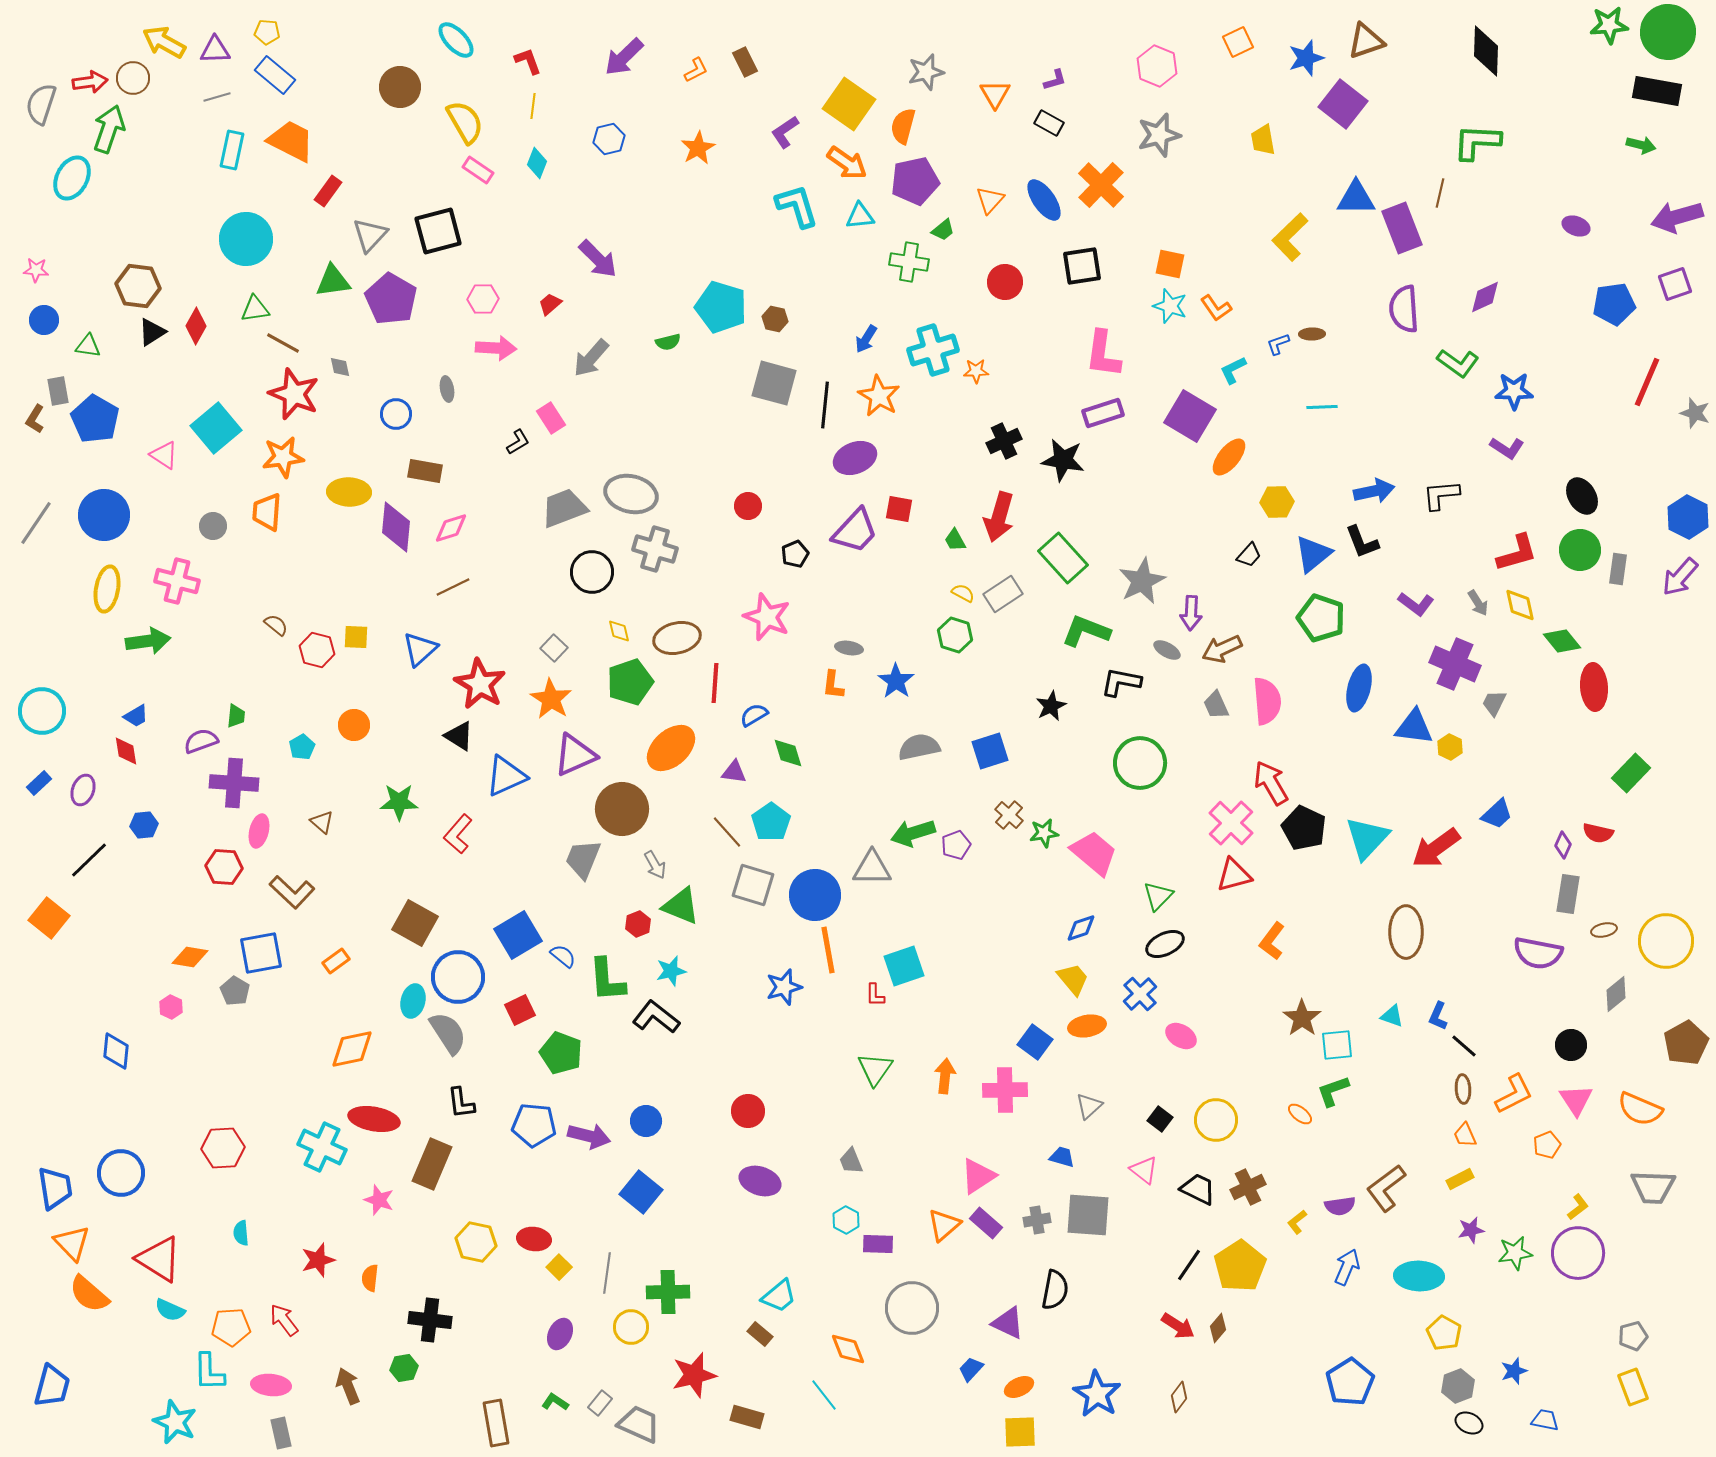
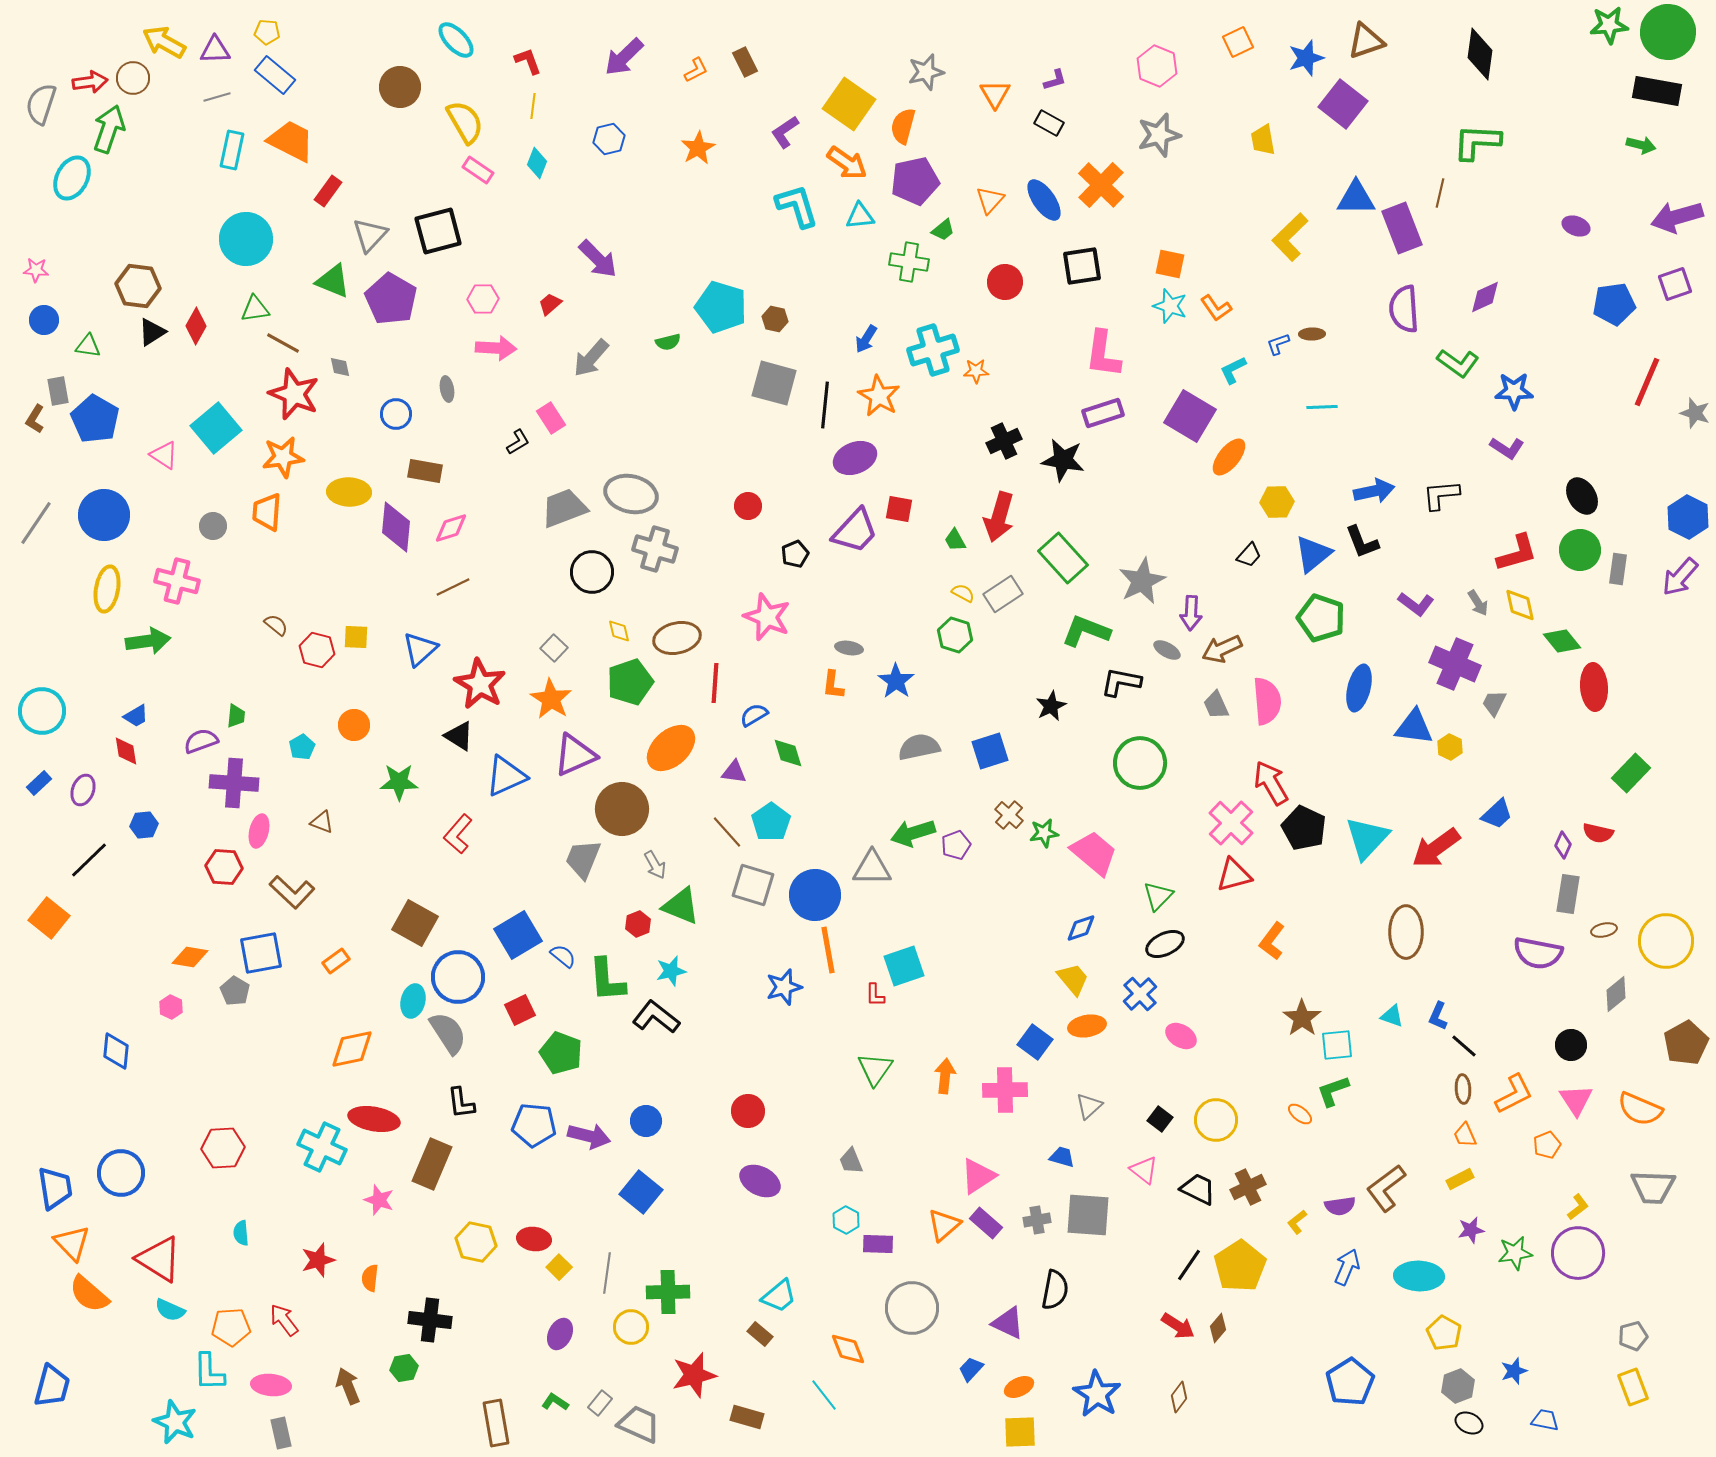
black diamond at (1486, 51): moved 6 px left, 3 px down; rotated 6 degrees clockwise
green triangle at (333, 281): rotated 30 degrees clockwise
green star at (399, 802): moved 20 px up
brown triangle at (322, 822): rotated 20 degrees counterclockwise
purple ellipse at (760, 1181): rotated 9 degrees clockwise
